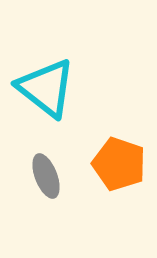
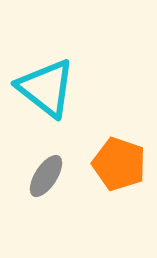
gray ellipse: rotated 54 degrees clockwise
